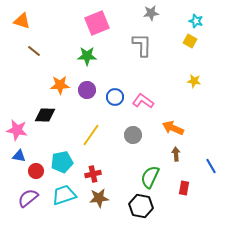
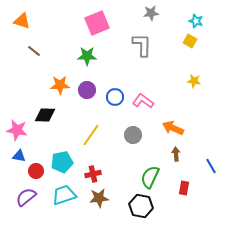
purple semicircle: moved 2 px left, 1 px up
